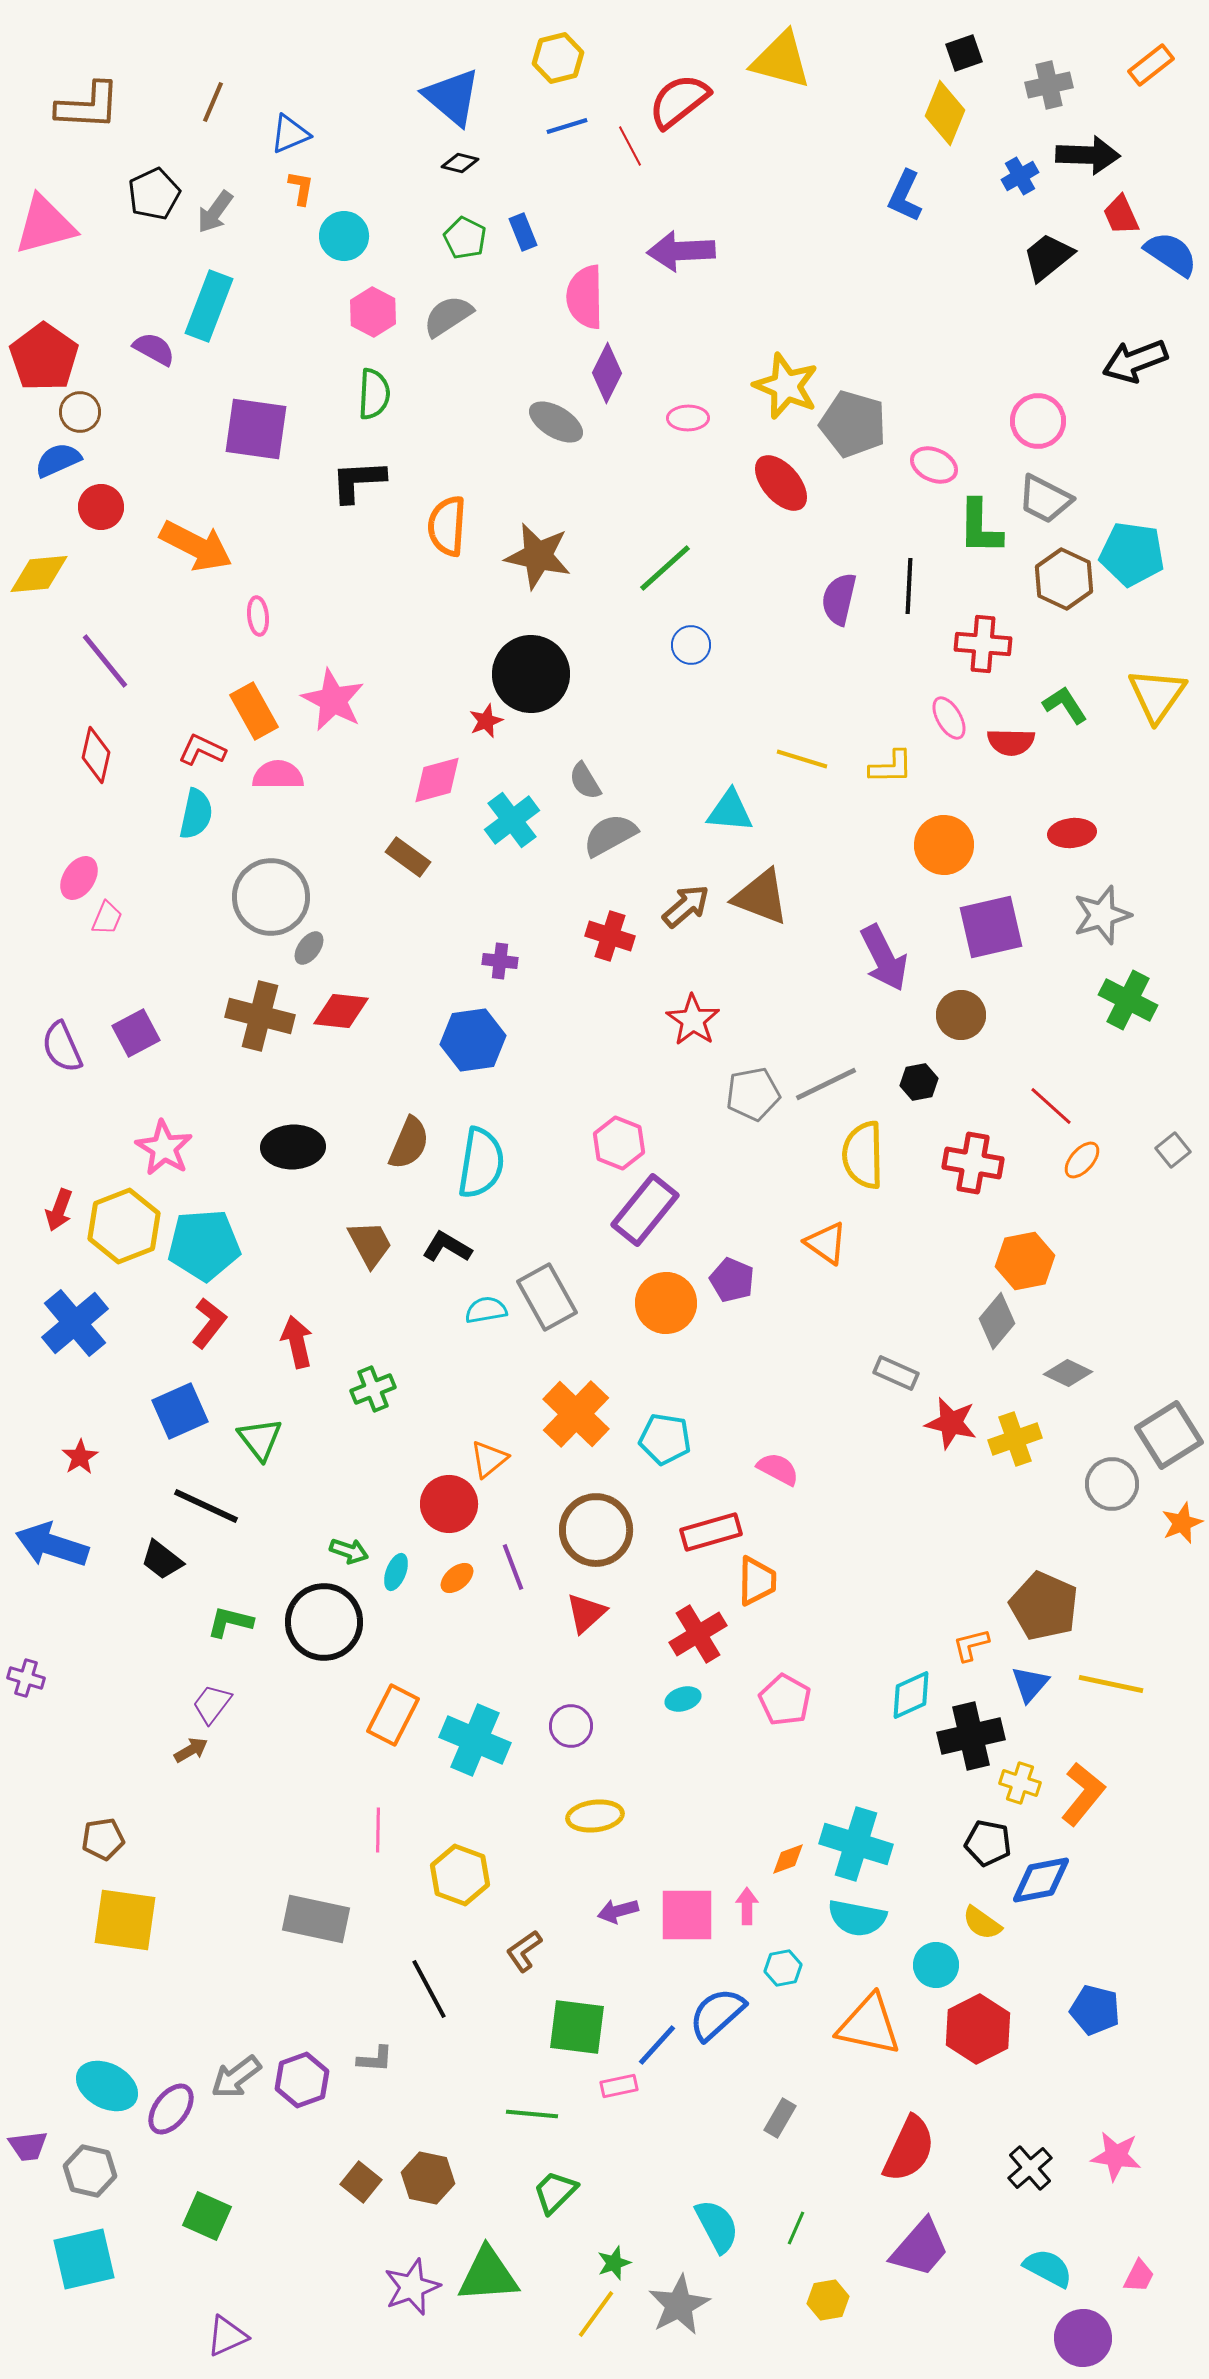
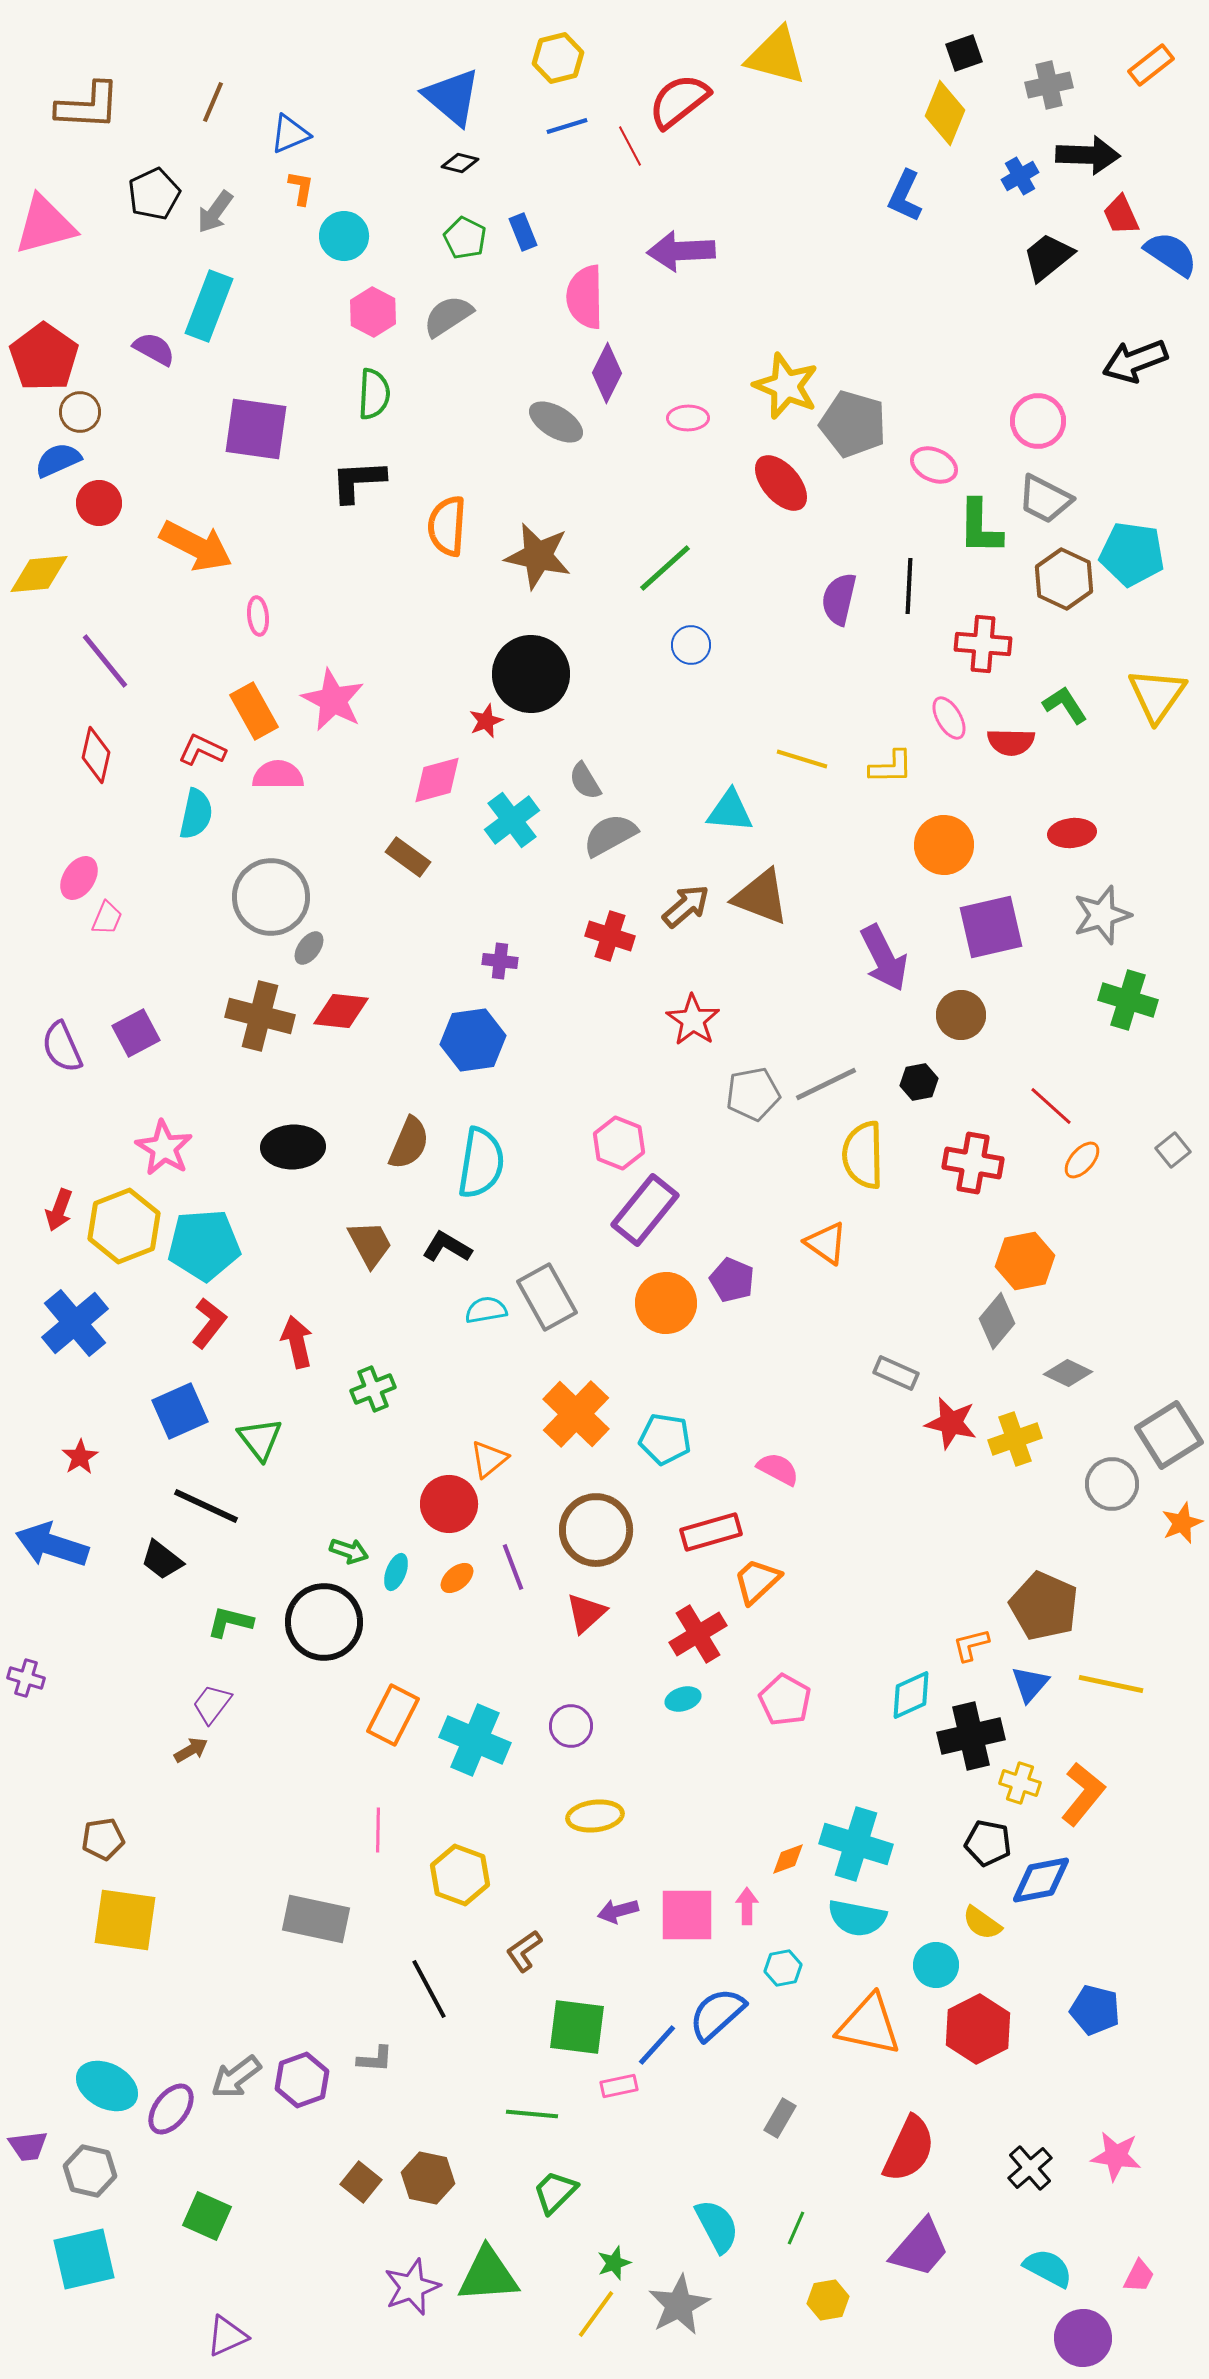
yellow triangle at (781, 60): moved 5 px left, 4 px up
red circle at (101, 507): moved 2 px left, 4 px up
green cross at (1128, 1000): rotated 10 degrees counterclockwise
orange trapezoid at (757, 1581): rotated 134 degrees counterclockwise
